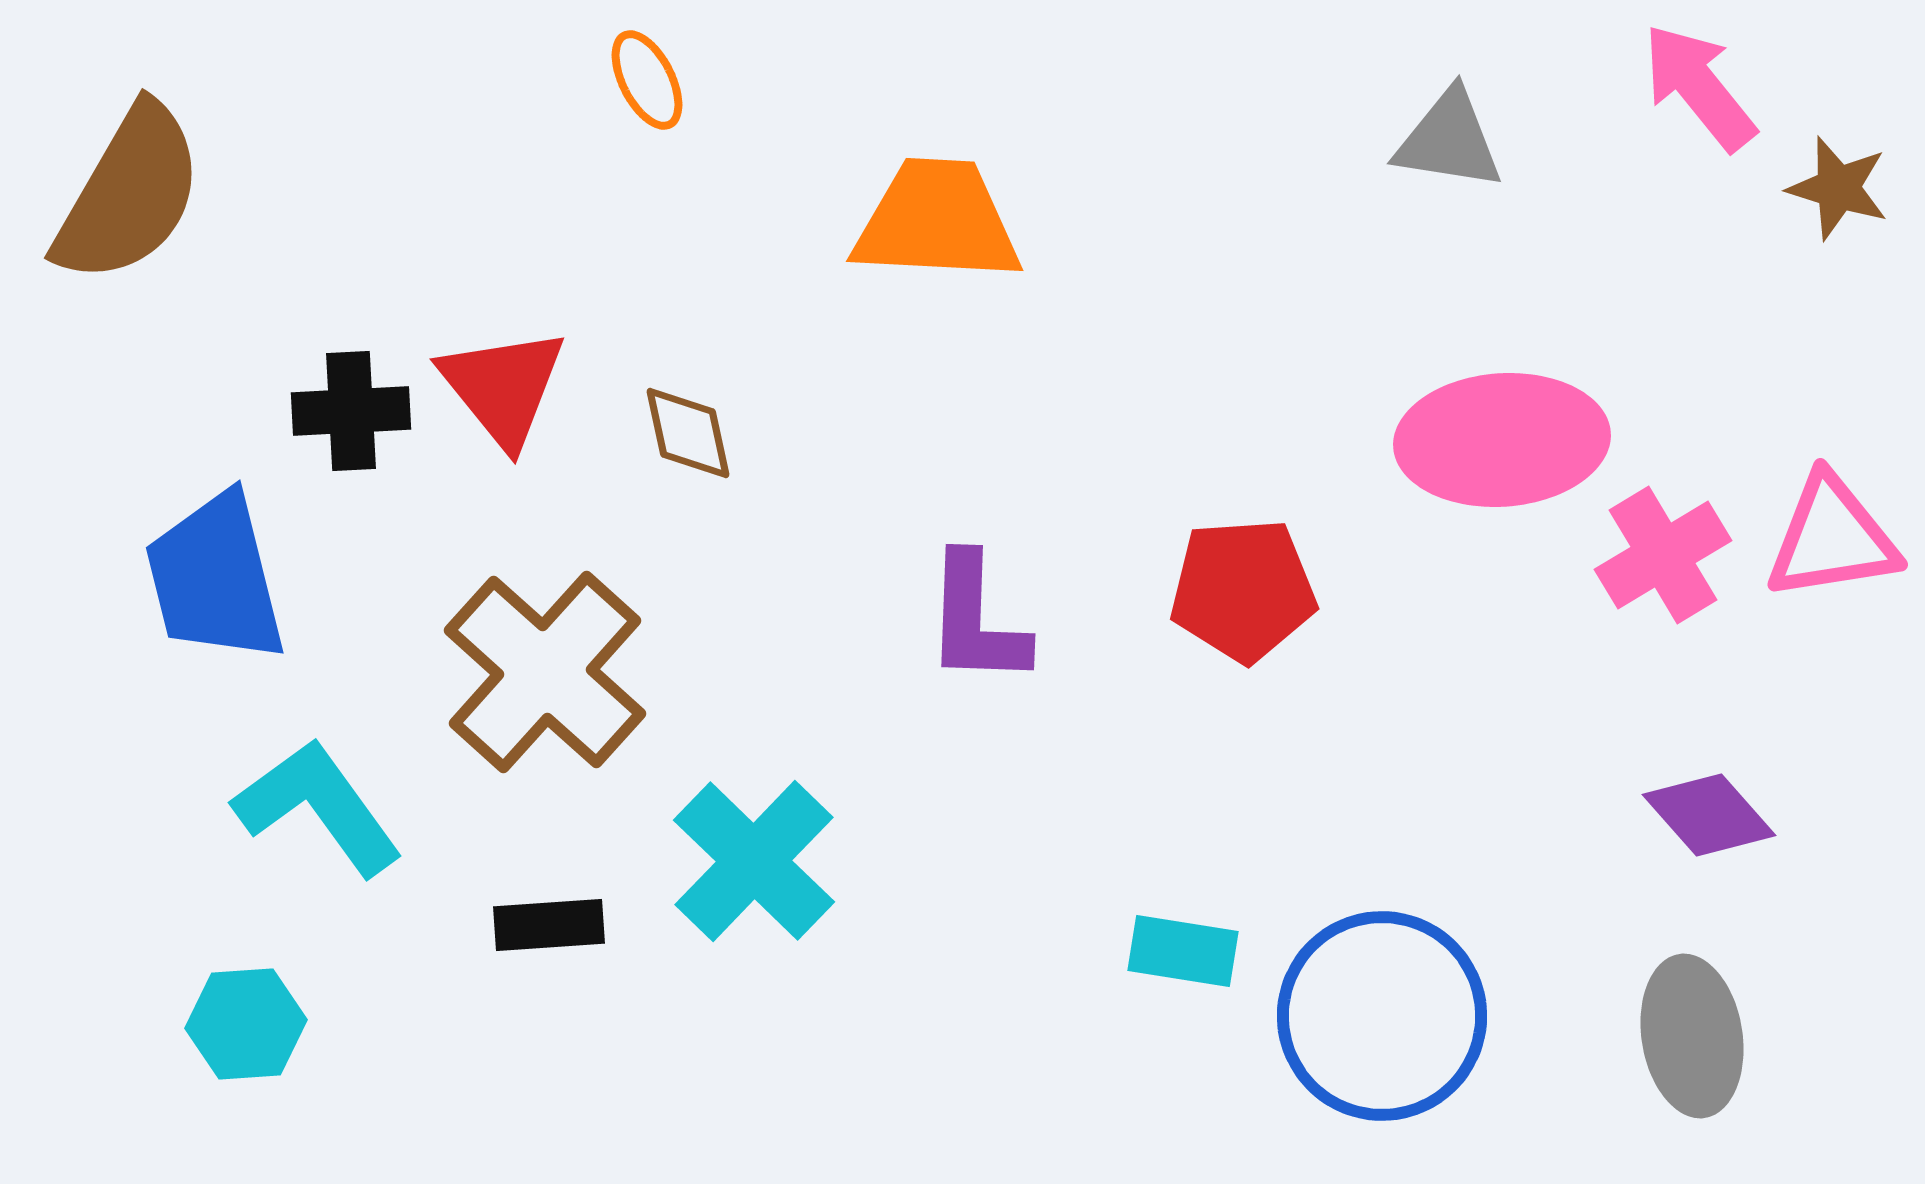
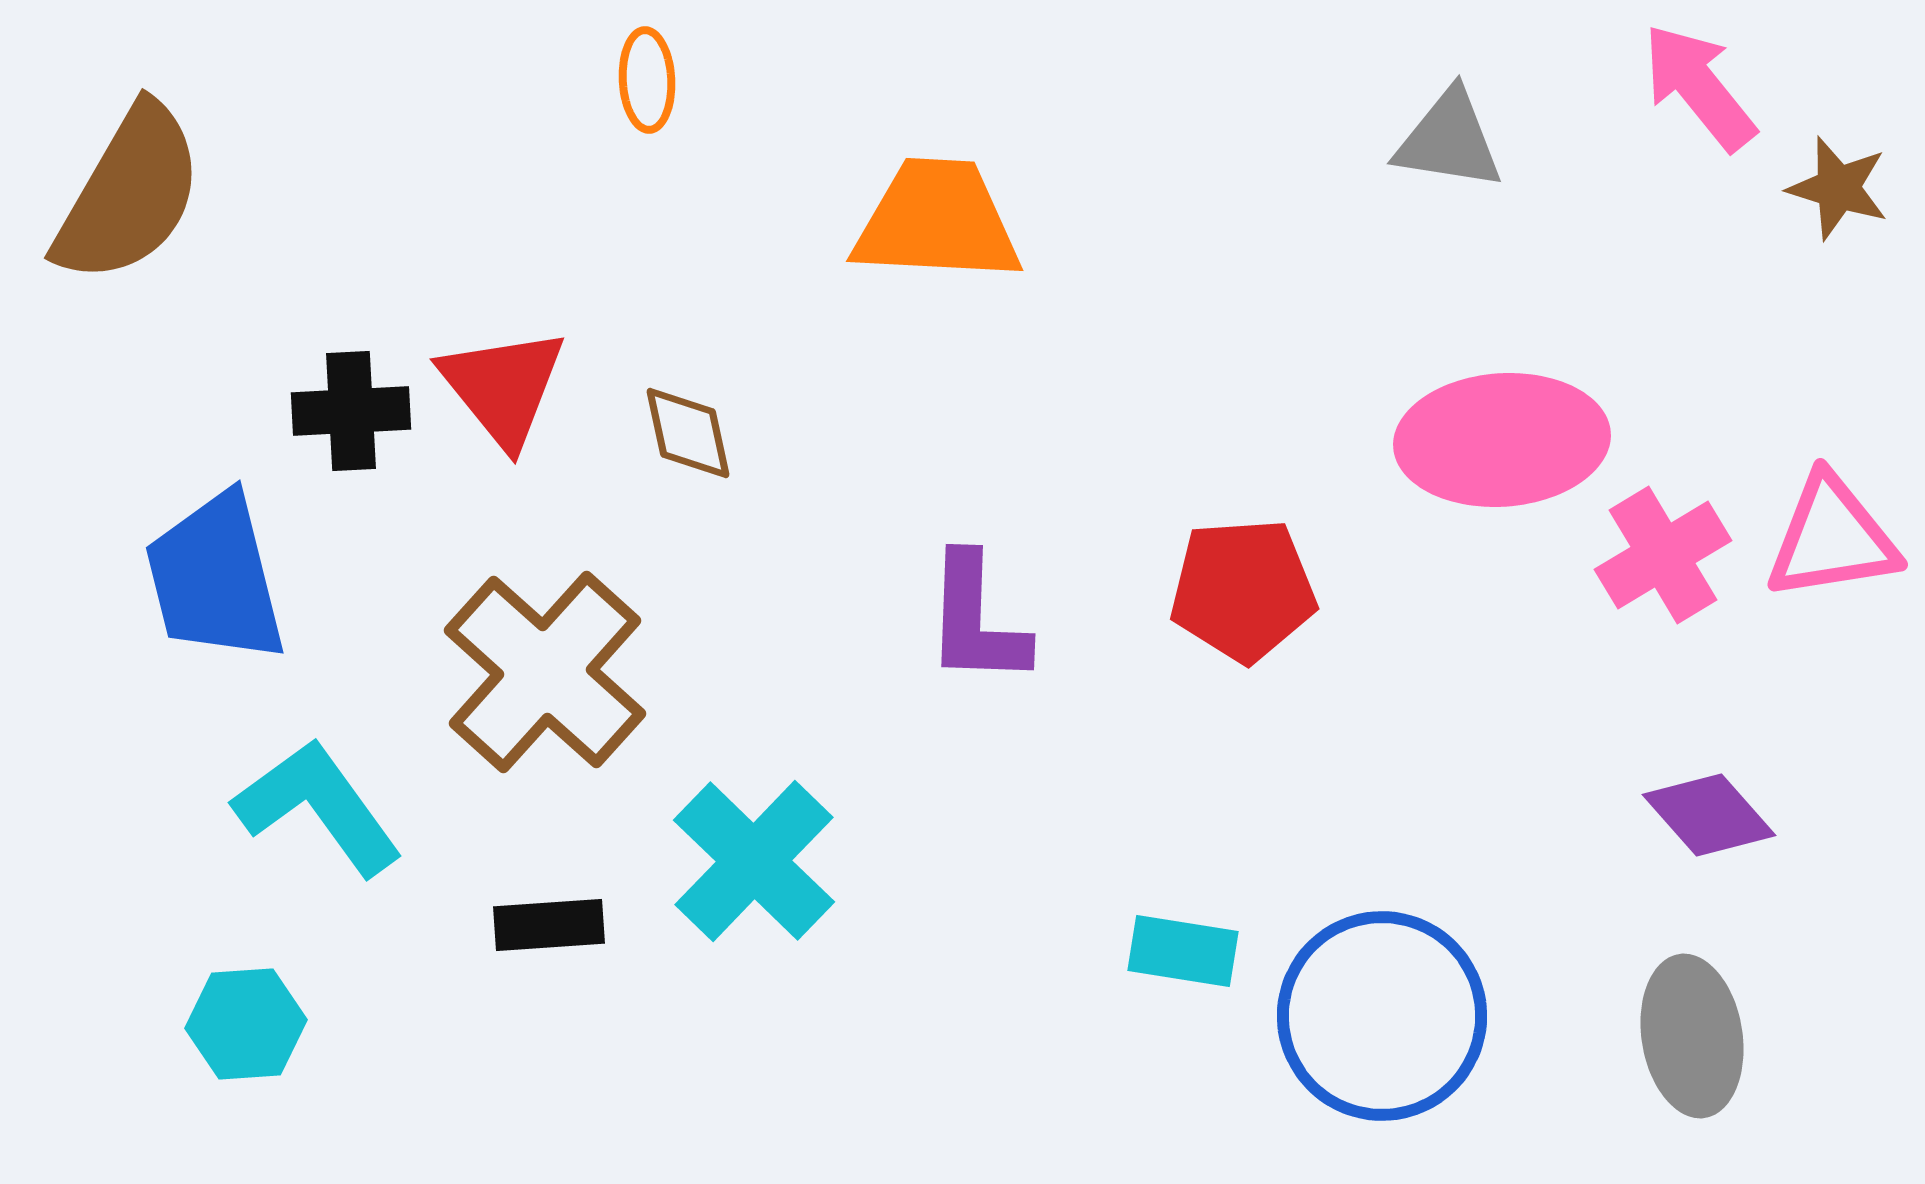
orange ellipse: rotated 24 degrees clockwise
